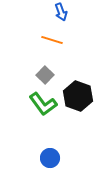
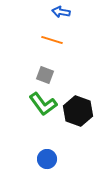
blue arrow: rotated 120 degrees clockwise
gray square: rotated 24 degrees counterclockwise
black hexagon: moved 15 px down
blue circle: moved 3 px left, 1 px down
